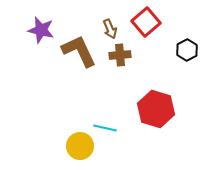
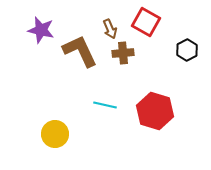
red square: rotated 20 degrees counterclockwise
brown L-shape: moved 1 px right
brown cross: moved 3 px right, 2 px up
red hexagon: moved 1 px left, 2 px down
cyan line: moved 23 px up
yellow circle: moved 25 px left, 12 px up
